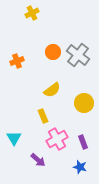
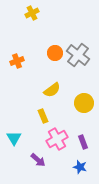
orange circle: moved 2 px right, 1 px down
